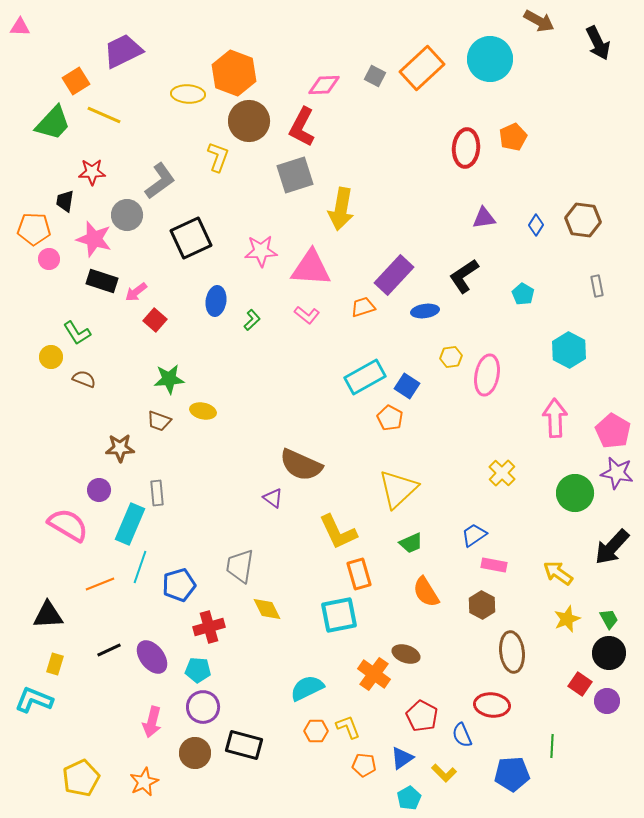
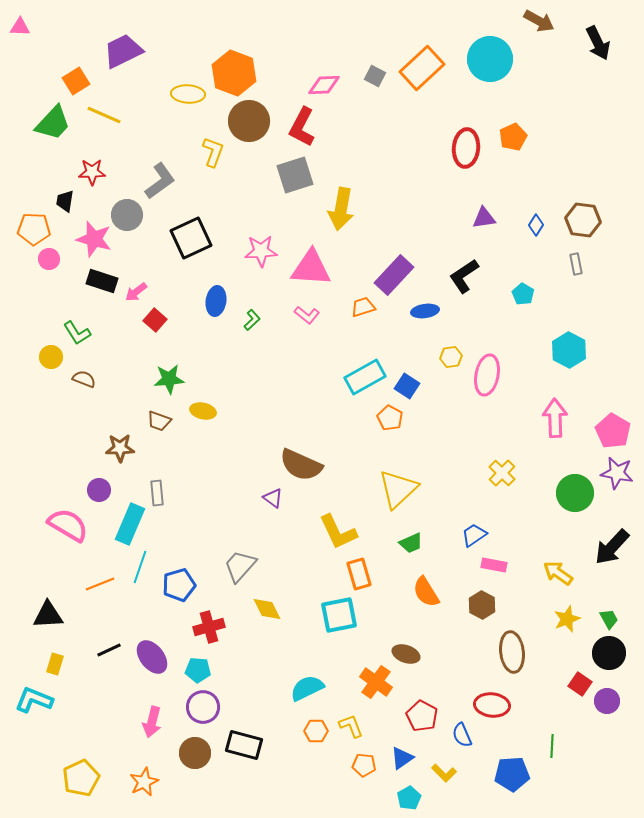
yellow L-shape at (218, 157): moved 5 px left, 5 px up
gray rectangle at (597, 286): moved 21 px left, 22 px up
gray trapezoid at (240, 566): rotated 33 degrees clockwise
orange cross at (374, 674): moved 2 px right, 8 px down
yellow L-shape at (348, 727): moved 3 px right, 1 px up
